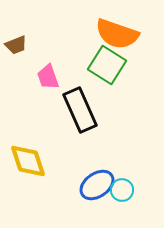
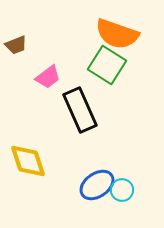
pink trapezoid: rotated 108 degrees counterclockwise
